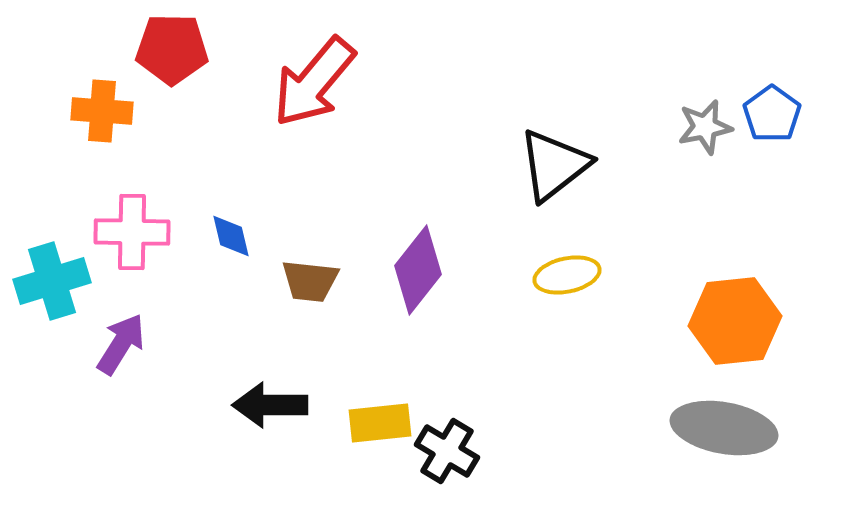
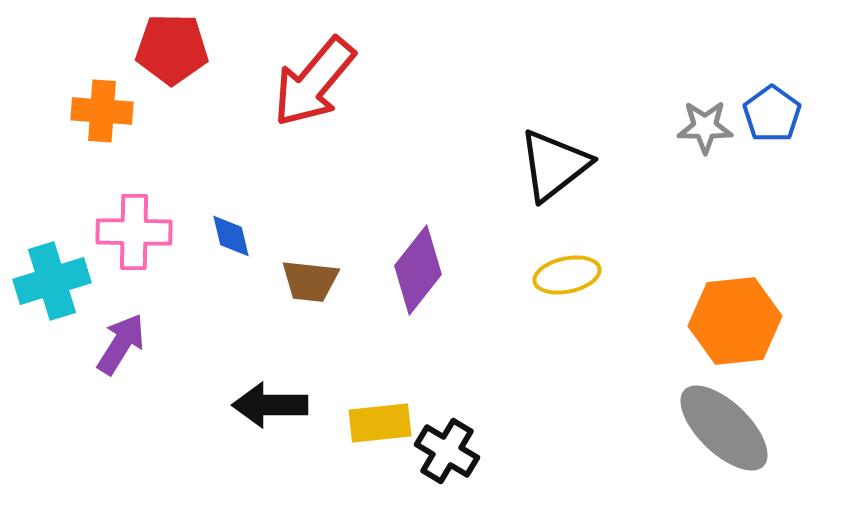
gray star: rotated 12 degrees clockwise
pink cross: moved 2 px right
gray ellipse: rotated 34 degrees clockwise
